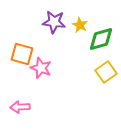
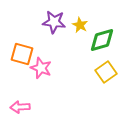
green diamond: moved 1 px right, 1 px down
